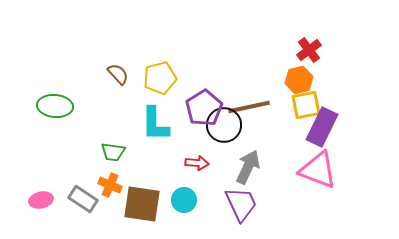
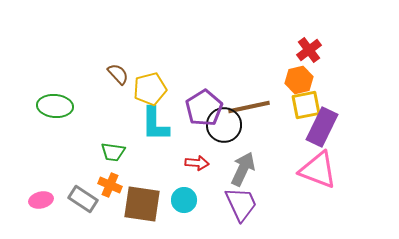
yellow pentagon: moved 10 px left, 11 px down
gray arrow: moved 5 px left, 2 px down
